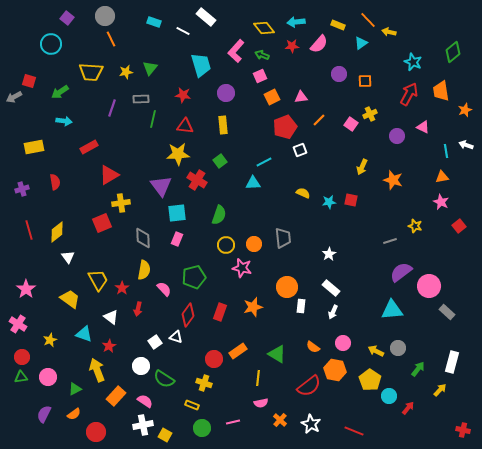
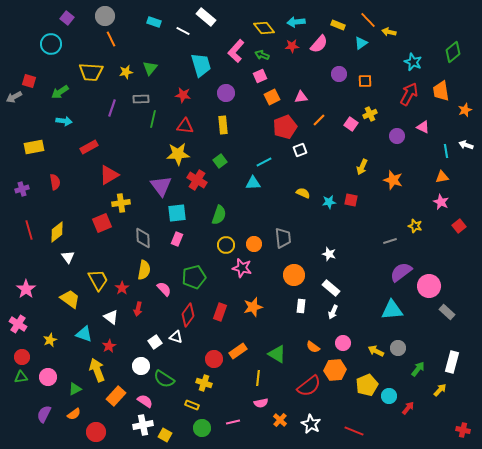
white star at (329, 254): rotated 24 degrees counterclockwise
orange circle at (287, 287): moved 7 px right, 12 px up
orange hexagon at (335, 370): rotated 15 degrees counterclockwise
yellow pentagon at (370, 380): moved 3 px left, 5 px down; rotated 15 degrees clockwise
